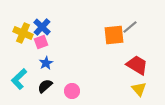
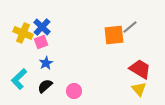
red trapezoid: moved 3 px right, 4 px down
pink circle: moved 2 px right
